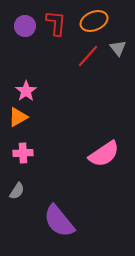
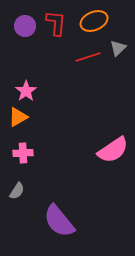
gray triangle: rotated 24 degrees clockwise
red line: moved 1 px down; rotated 30 degrees clockwise
pink semicircle: moved 9 px right, 4 px up
